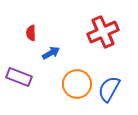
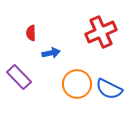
red cross: moved 2 px left
blue arrow: rotated 18 degrees clockwise
purple rectangle: rotated 25 degrees clockwise
blue semicircle: rotated 92 degrees counterclockwise
